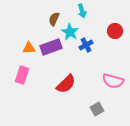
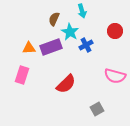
pink semicircle: moved 2 px right, 5 px up
